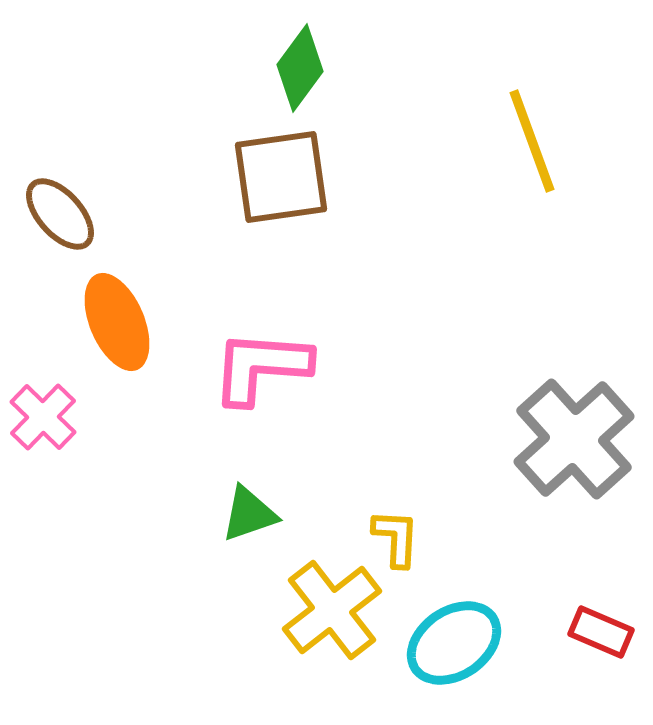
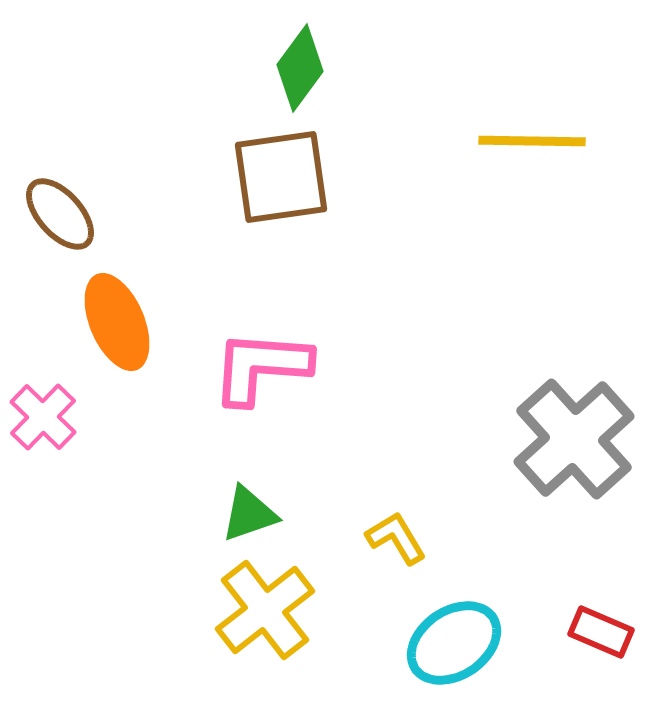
yellow line: rotated 69 degrees counterclockwise
yellow L-shape: rotated 34 degrees counterclockwise
yellow cross: moved 67 px left
